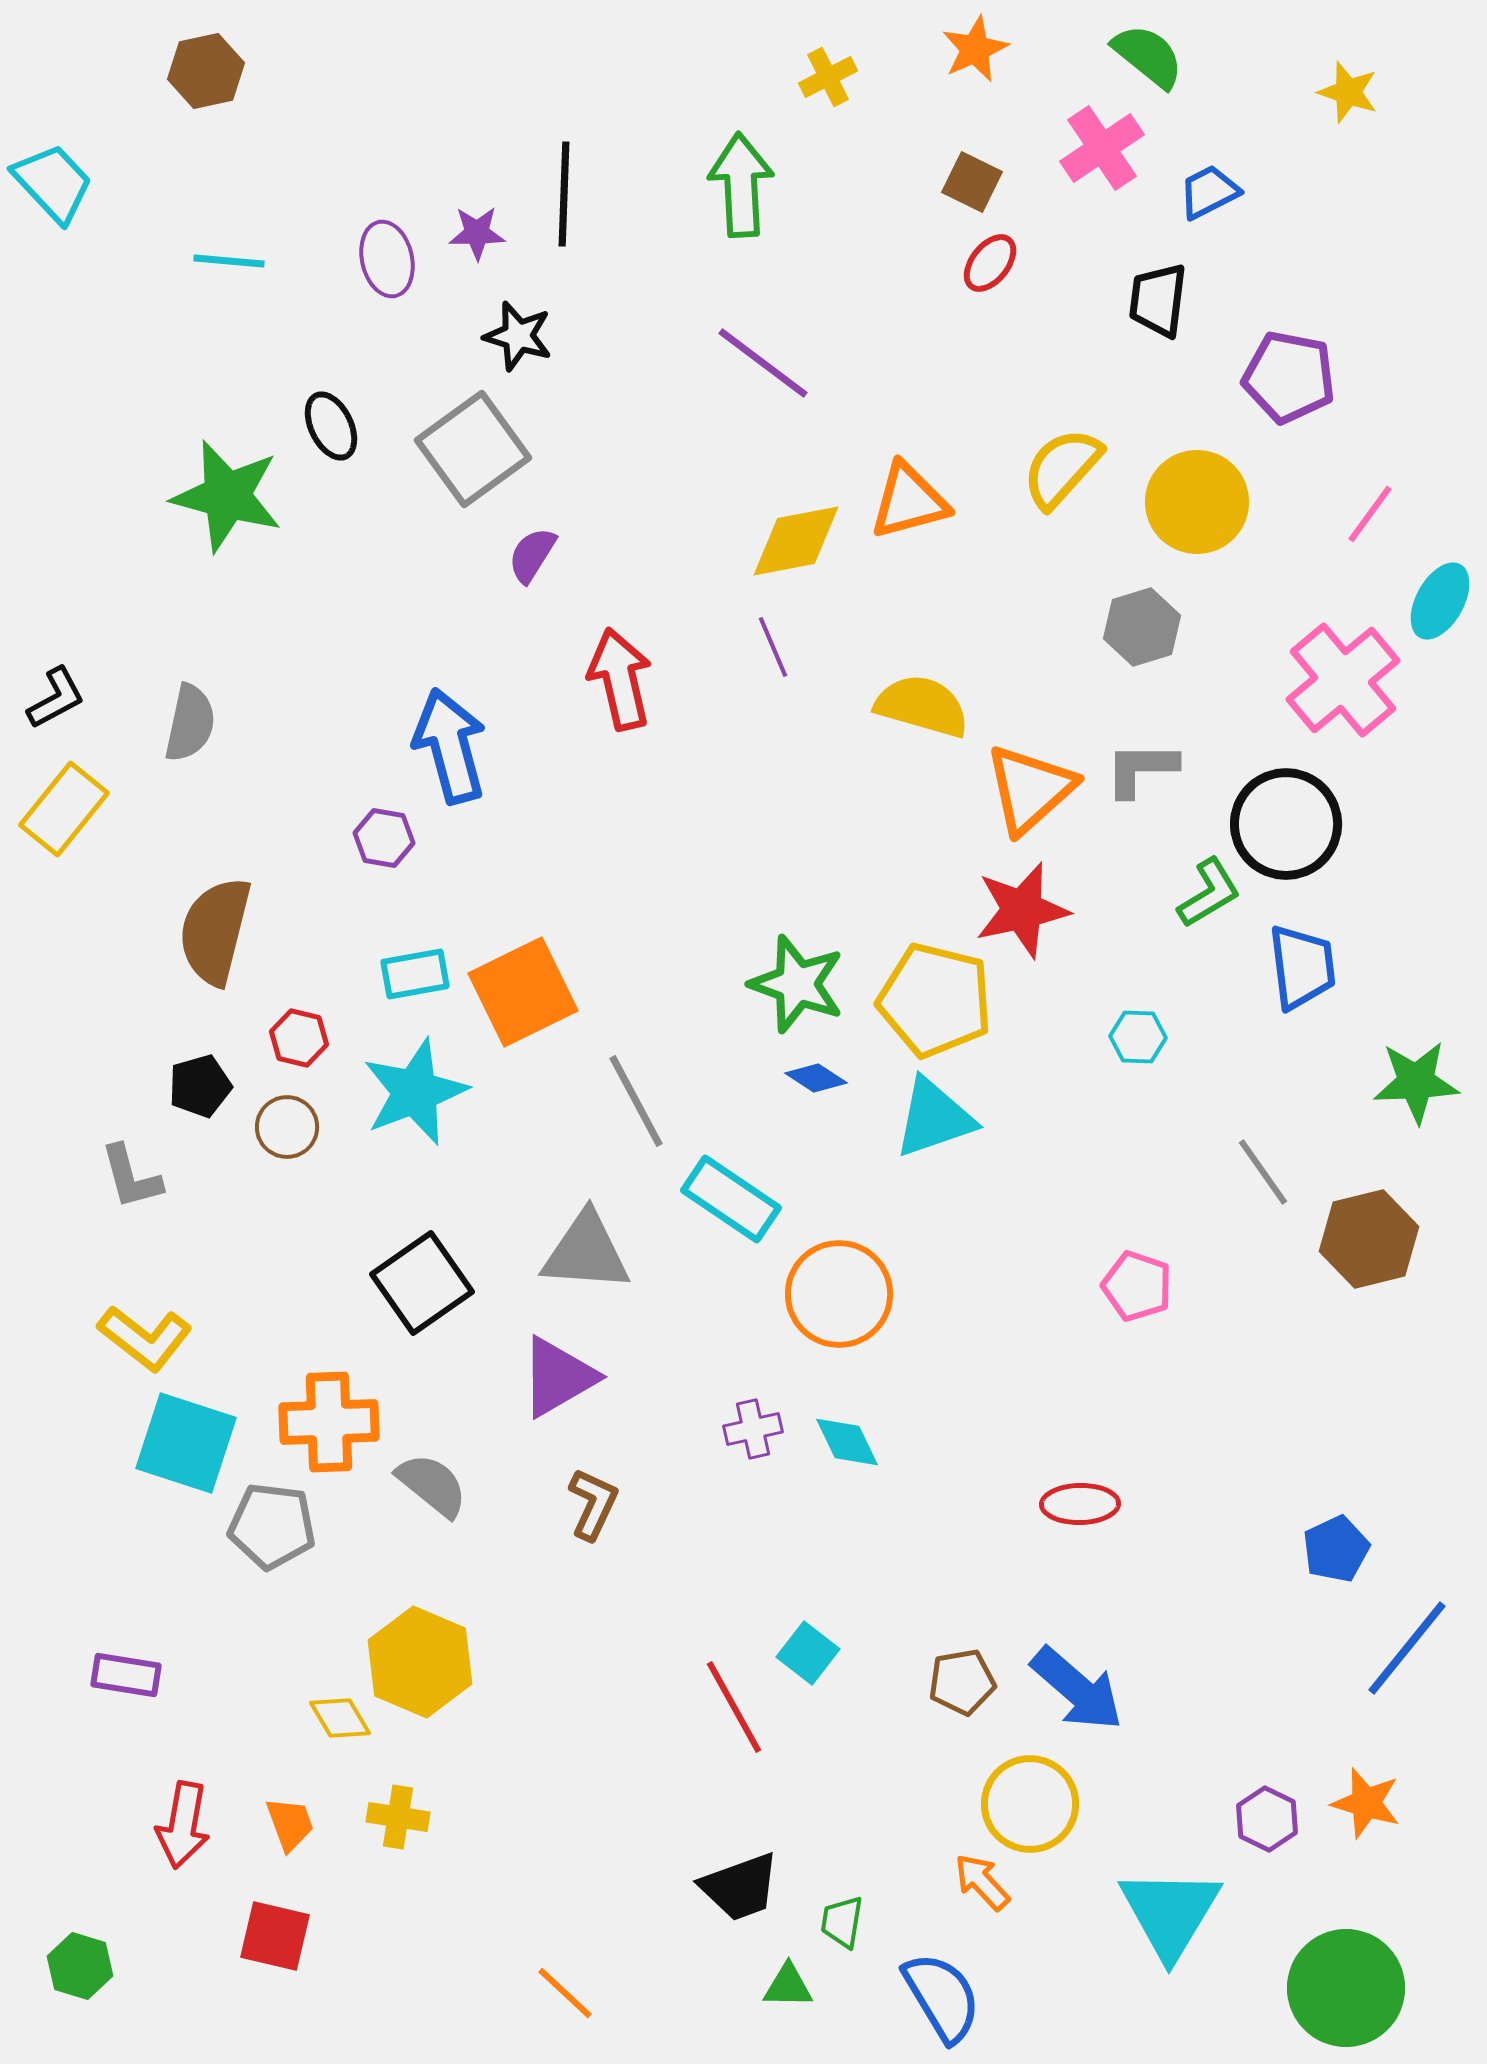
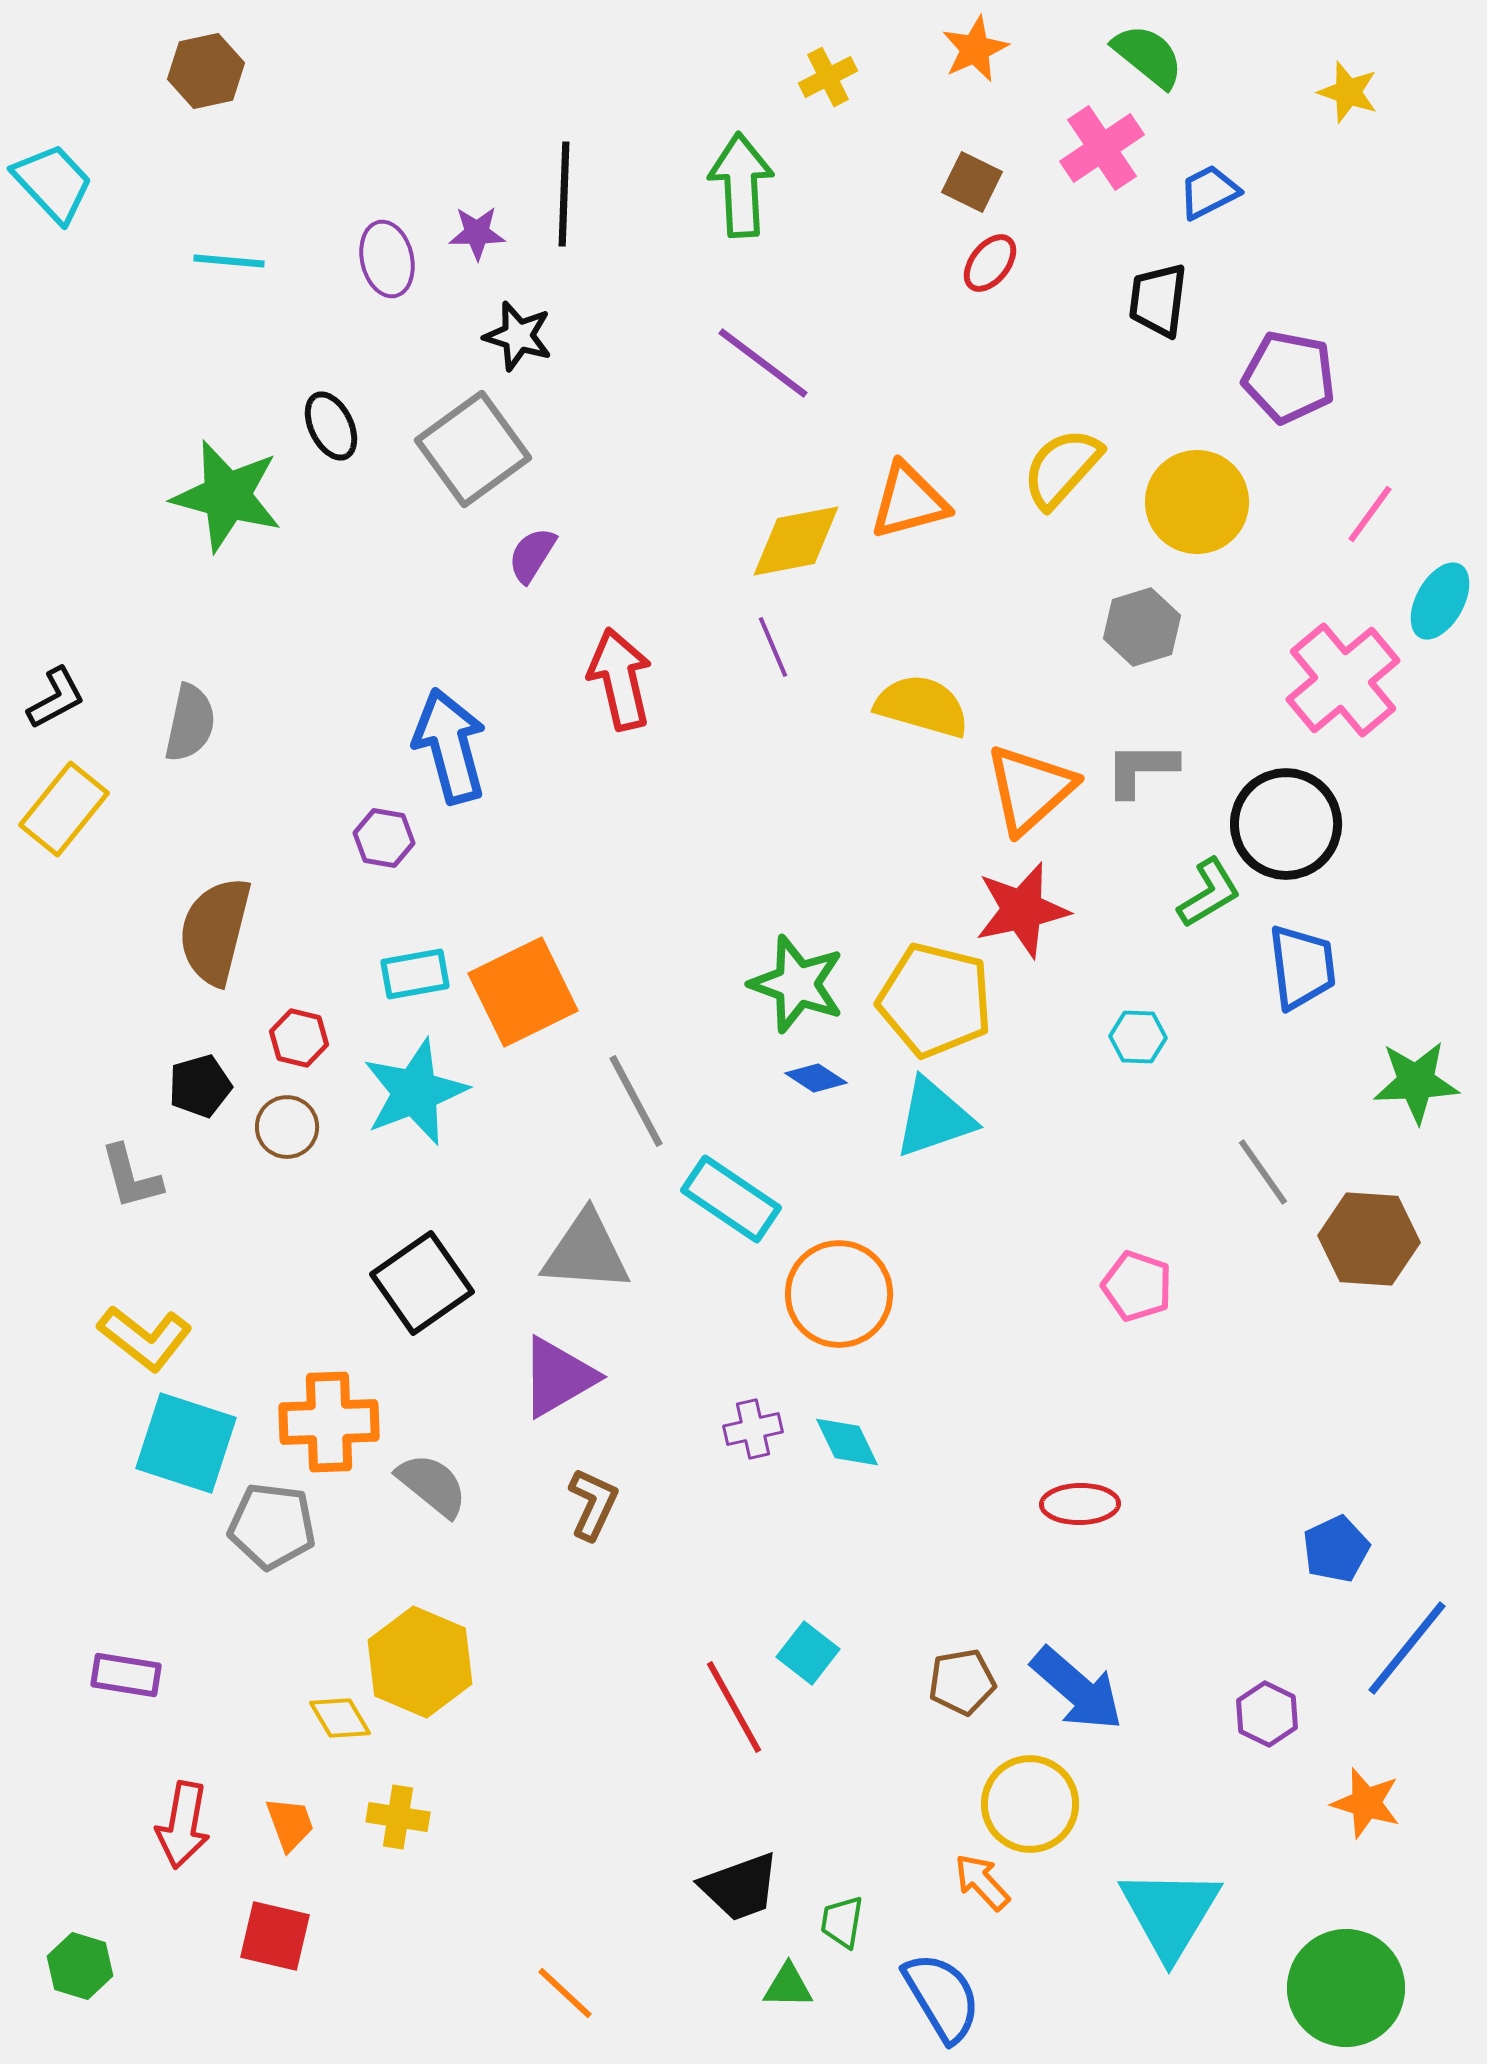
brown hexagon at (1369, 1239): rotated 18 degrees clockwise
purple hexagon at (1267, 1819): moved 105 px up
